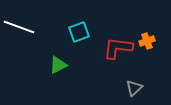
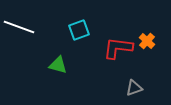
cyan square: moved 2 px up
orange cross: rotated 28 degrees counterclockwise
green triangle: rotated 42 degrees clockwise
gray triangle: rotated 24 degrees clockwise
